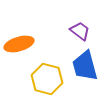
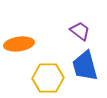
orange ellipse: rotated 8 degrees clockwise
yellow hexagon: moved 1 px right, 1 px up; rotated 16 degrees counterclockwise
